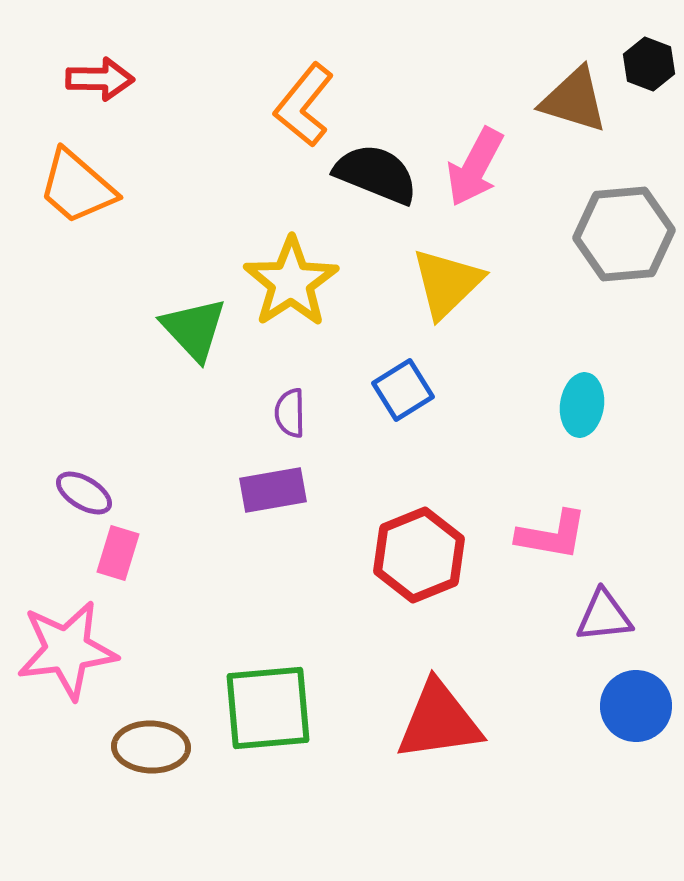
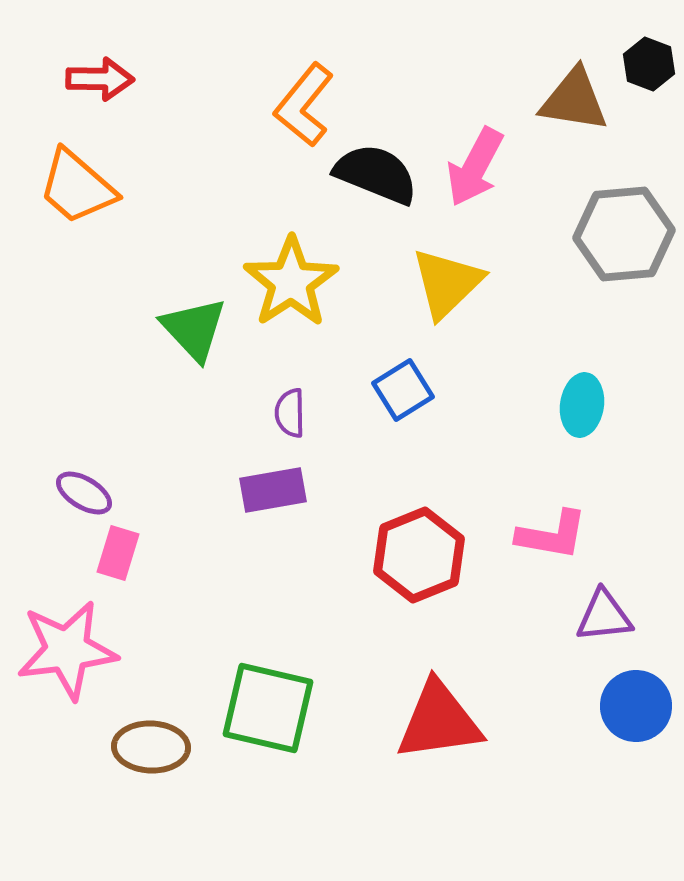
brown triangle: rotated 8 degrees counterclockwise
green square: rotated 18 degrees clockwise
